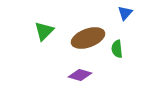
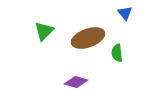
blue triangle: rotated 21 degrees counterclockwise
green semicircle: moved 4 px down
purple diamond: moved 4 px left, 7 px down
